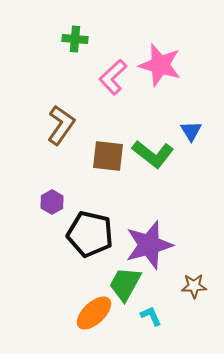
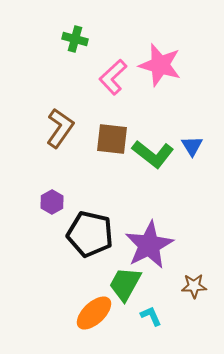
green cross: rotated 10 degrees clockwise
brown L-shape: moved 1 px left, 3 px down
blue triangle: moved 1 px right, 15 px down
brown square: moved 4 px right, 17 px up
purple star: rotated 12 degrees counterclockwise
